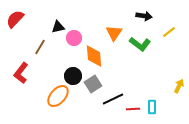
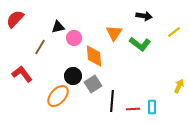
yellow line: moved 5 px right
red L-shape: moved 1 px right, 1 px down; rotated 105 degrees clockwise
black line: moved 1 px left, 2 px down; rotated 60 degrees counterclockwise
